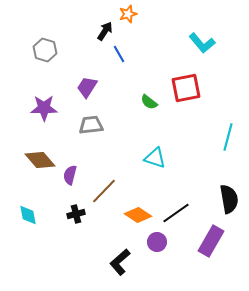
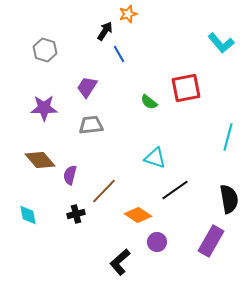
cyan L-shape: moved 19 px right
black line: moved 1 px left, 23 px up
